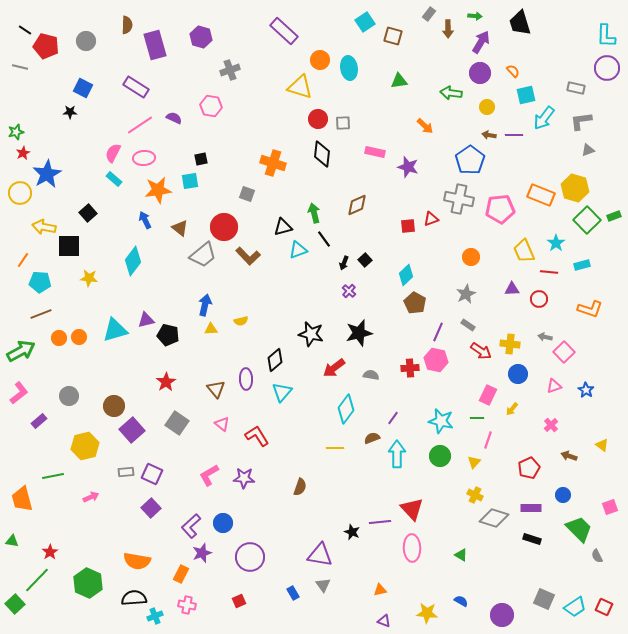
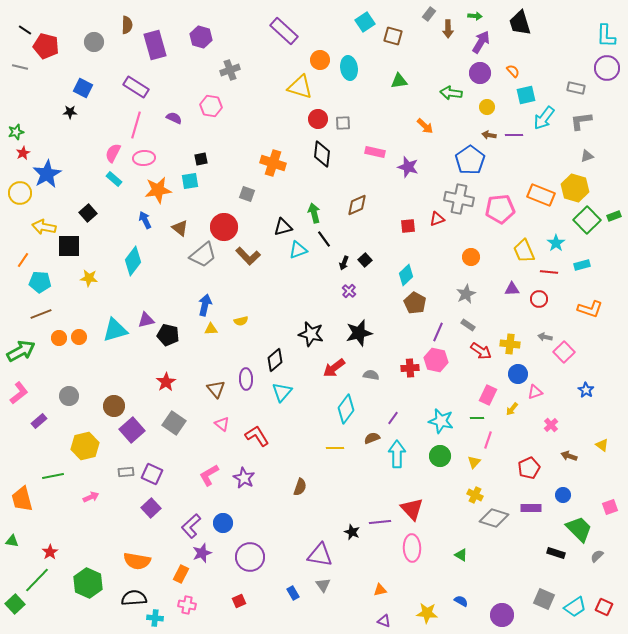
gray circle at (86, 41): moved 8 px right, 1 px down
pink line at (140, 125): moved 4 px left; rotated 40 degrees counterclockwise
gray triangle at (588, 150): moved 1 px left, 6 px down
red triangle at (431, 219): moved 6 px right
pink triangle at (554, 386): moved 19 px left, 6 px down
gray square at (177, 423): moved 3 px left
purple star at (244, 478): rotated 25 degrees clockwise
black rectangle at (532, 539): moved 24 px right, 14 px down
gray semicircle at (597, 556): rotated 72 degrees clockwise
cyan cross at (155, 616): moved 2 px down; rotated 28 degrees clockwise
